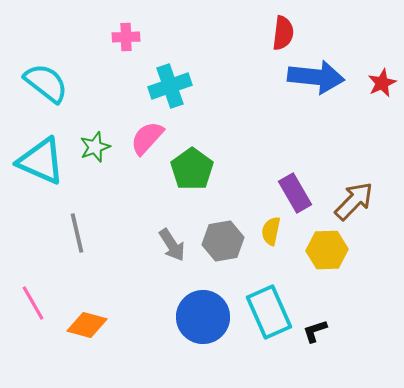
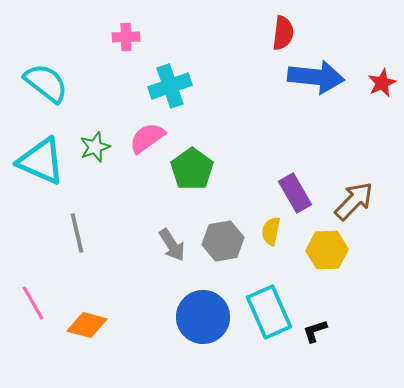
pink semicircle: rotated 12 degrees clockwise
